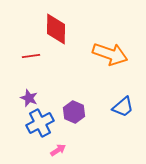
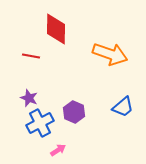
red line: rotated 18 degrees clockwise
